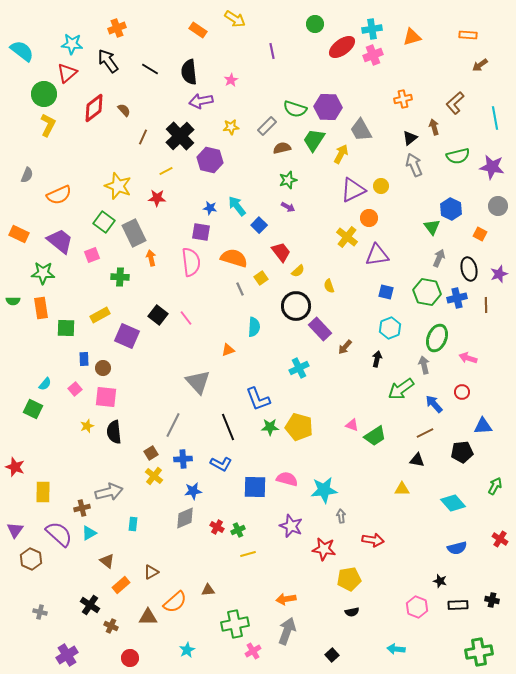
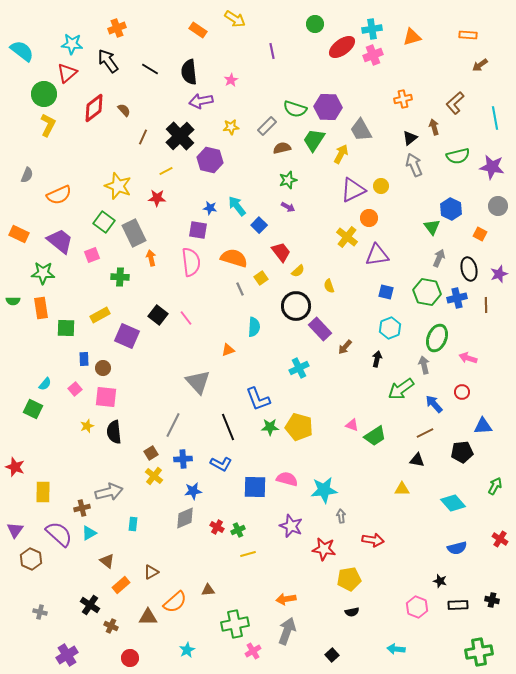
purple square at (201, 232): moved 3 px left, 2 px up
